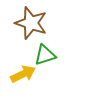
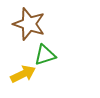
brown star: moved 2 px left, 1 px down
